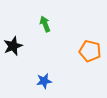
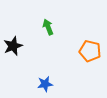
green arrow: moved 3 px right, 3 px down
blue star: moved 1 px right, 3 px down
